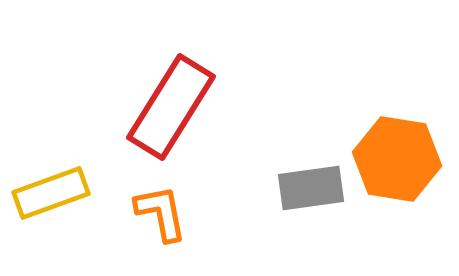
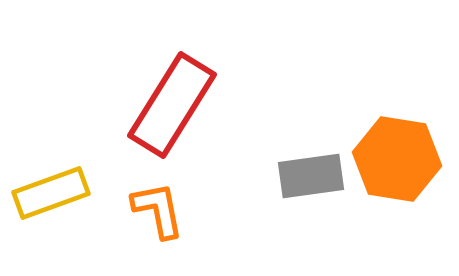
red rectangle: moved 1 px right, 2 px up
gray rectangle: moved 12 px up
orange L-shape: moved 3 px left, 3 px up
